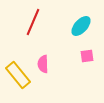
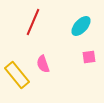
pink square: moved 2 px right, 1 px down
pink semicircle: rotated 18 degrees counterclockwise
yellow rectangle: moved 1 px left
